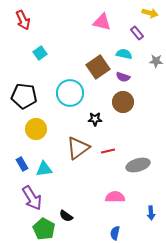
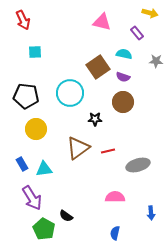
cyan square: moved 5 px left, 1 px up; rotated 32 degrees clockwise
black pentagon: moved 2 px right
